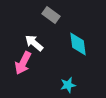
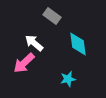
gray rectangle: moved 1 px right, 1 px down
pink arrow: moved 1 px right; rotated 20 degrees clockwise
cyan star: moved 6 px up
